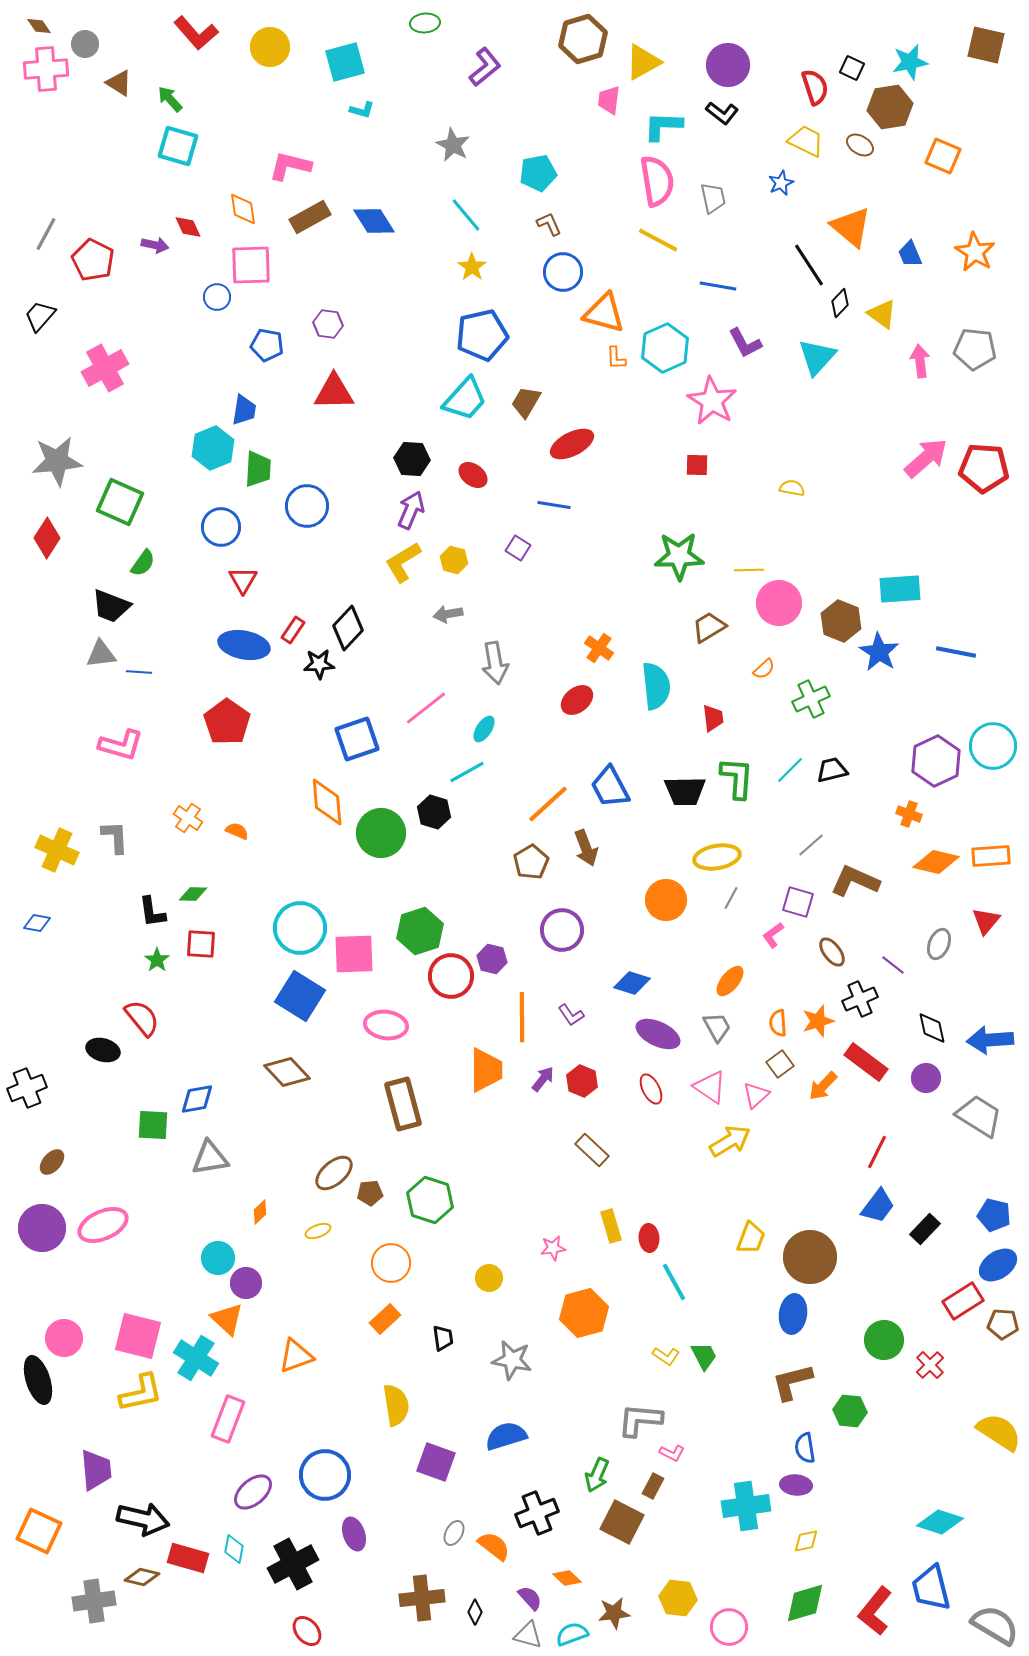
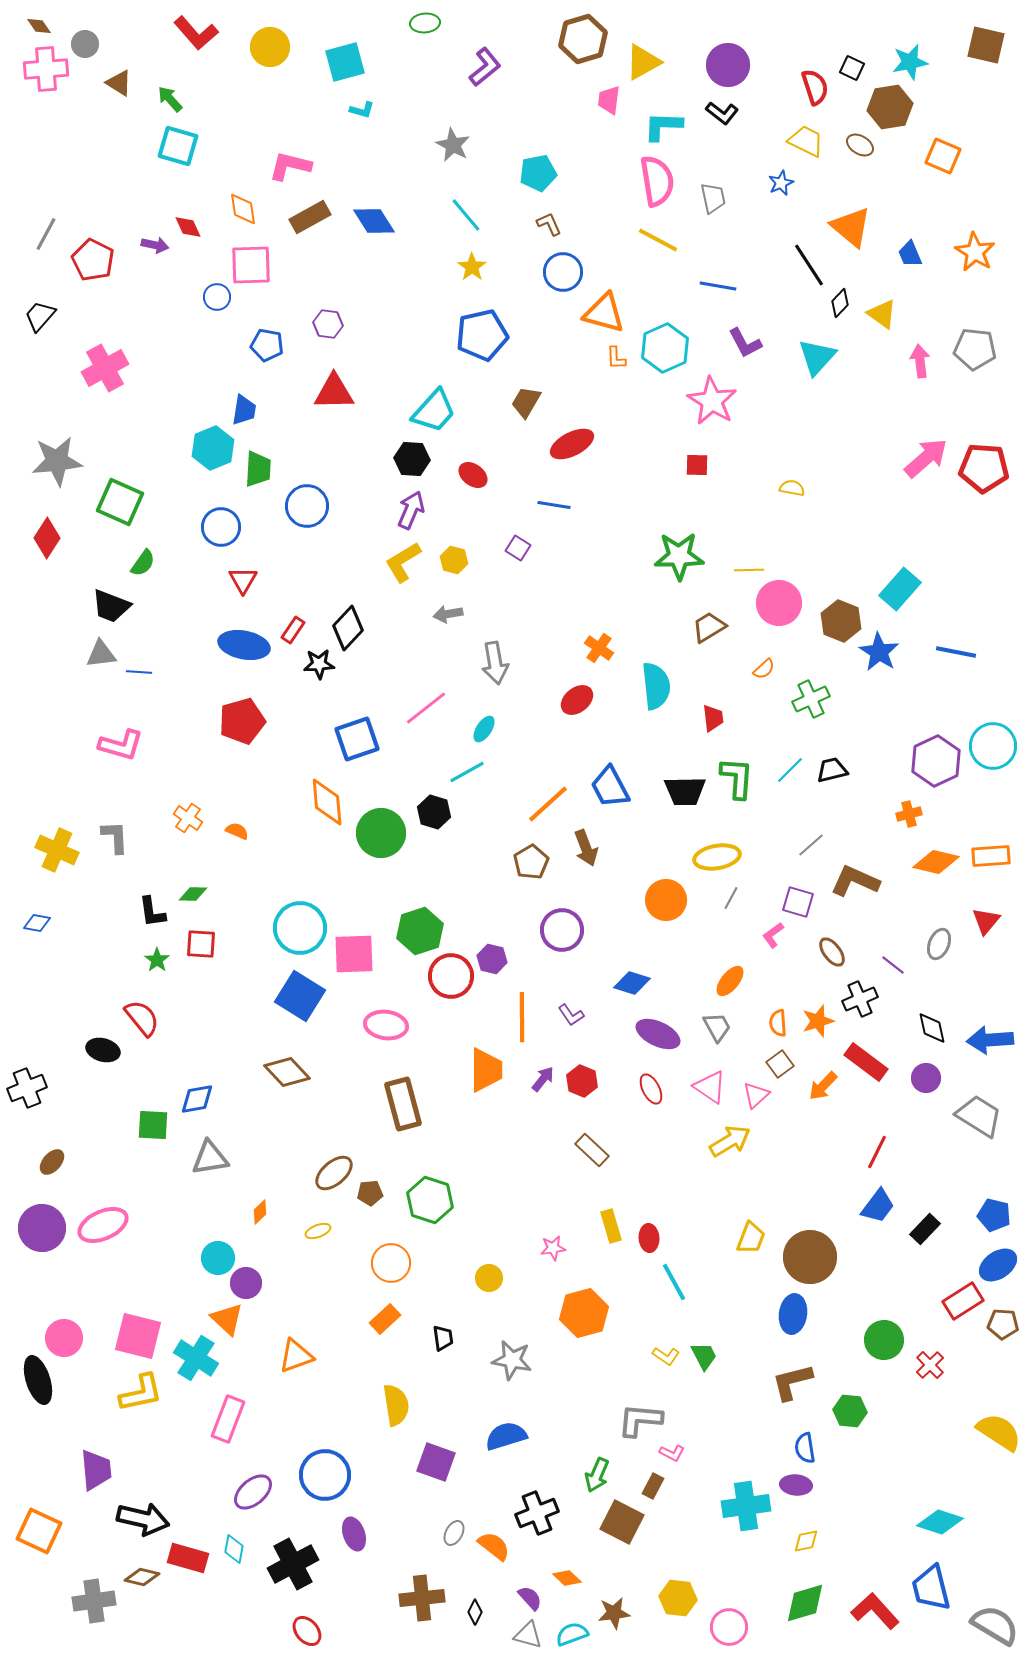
cyan trapezoid at (465, 399): moved 31 px left, 12 px down
cyan rectangle at (900, 589): rotated 45 degrees counterclockwise
red pentagon at (227, 722): moved 15 px right, 1 px up; rotated 21 degrees clockwise
orange cross at (909, 814): rotated 35 degrees counterclockwise
red L-shape at (875, 1611): rotated 99 degrees clockwise
